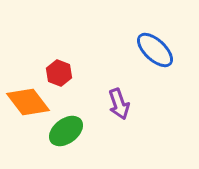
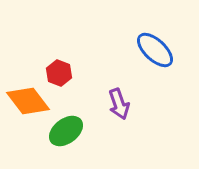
orange diamond: moved 1 px up
